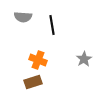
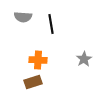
black line: moved 1 px left, 1 px up
orange cross: rotated 18 degrees counterclockwise
